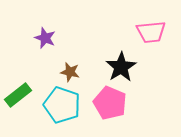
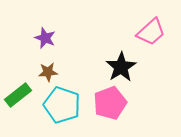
pink trapezoid: rotated 36 degrees counterclockwise
brown star: moved 22 px left; rotated 18 degrees counterclockwise
pink pentagon: rotated 28 degrees clockwise
